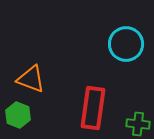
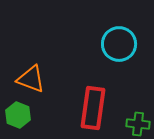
cyan circle: moved 7 px left
